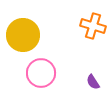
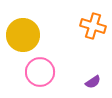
pink circle: moved 1 px left, 1 px up
purple semicircle: rotated 91 degrees counterclockwise
